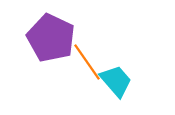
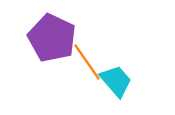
purple pentagon: moved 1 px right
